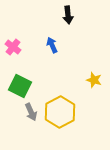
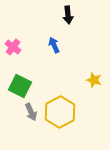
blue arrow: moved 2 px right
